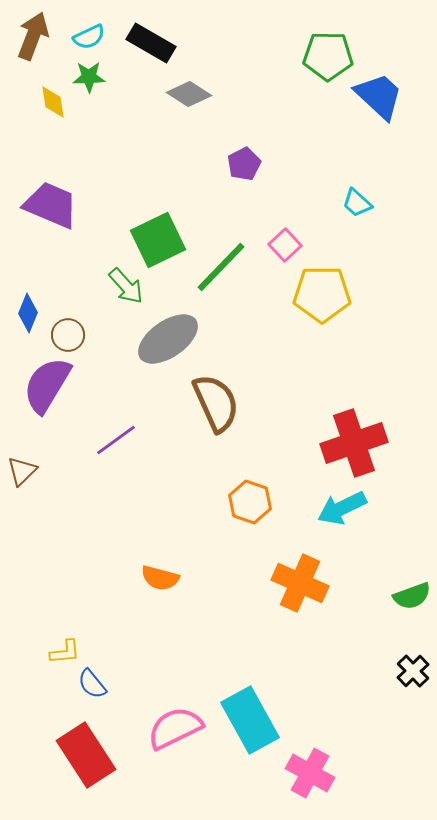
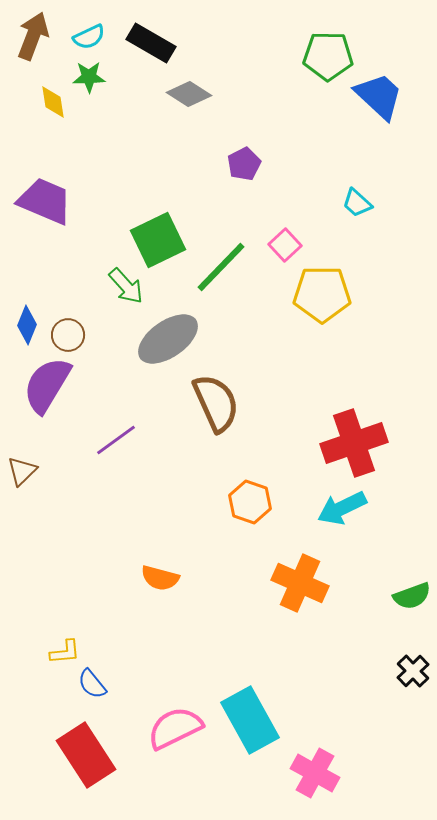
purple trapezoid: moved 6 px left, 4 px up
blue diamond: moved 1 px left, 12 px down
pink cross: moved 5 px right
